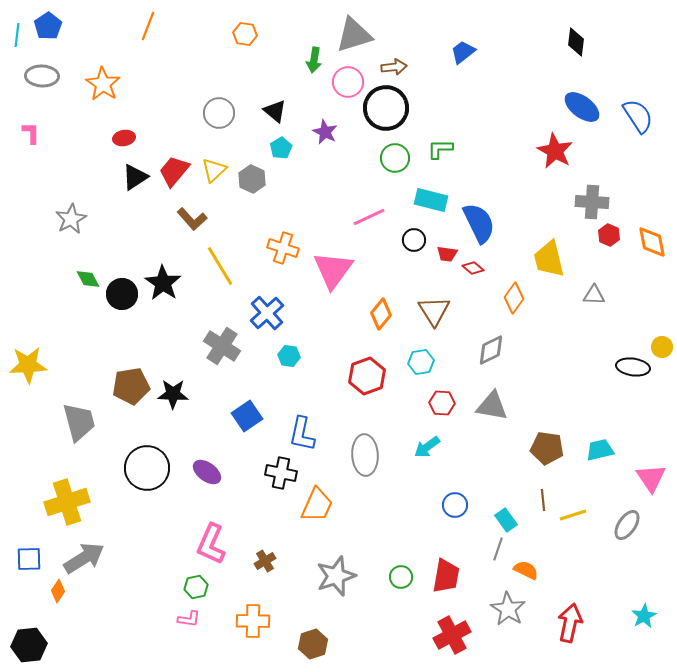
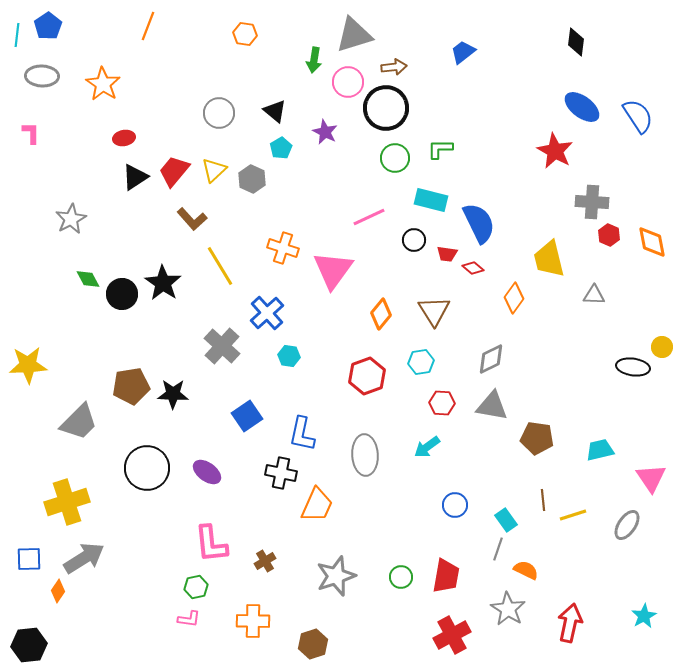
gray cross at (222, 346): rotated 9 degrees clockwise
gray diamond at (491, 350): moved 9 px down
gray trapezoid at (79, 422): rotated 60 degrees clockwise
brown pentagon at (547, 448): moved 10 px left, 10 px up
pink L-shape at (211, 544): rotated 30 degrees counterclockwise
